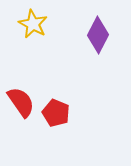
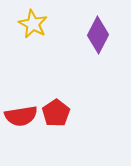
red semicircle: moved 14 px down; rotated 116 degrees clockwise
red pentagon: rotated 16 degrees clockwise
